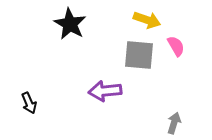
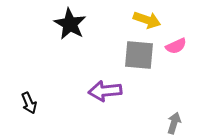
pink semicircle: rotated 95 degrees clockwise
